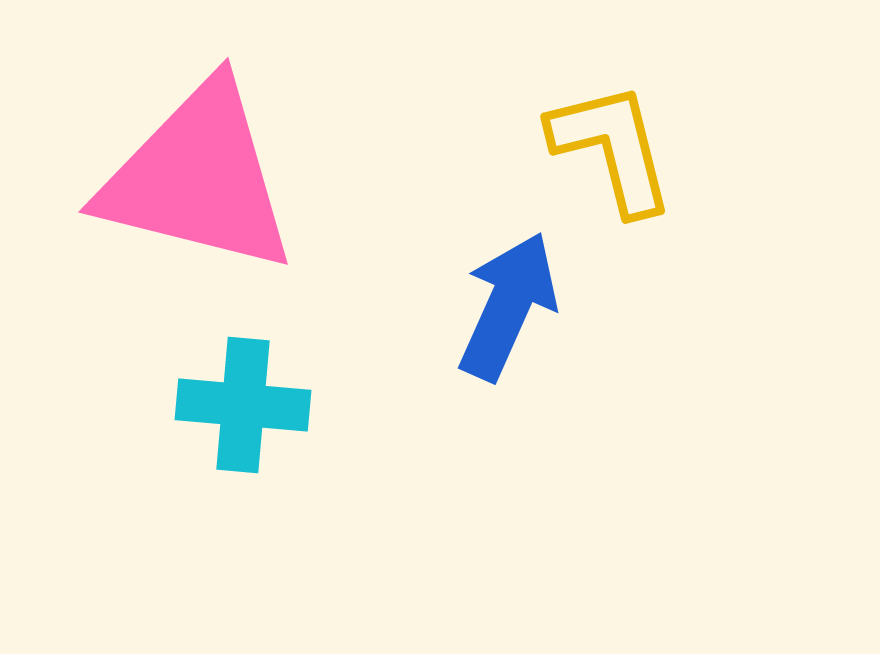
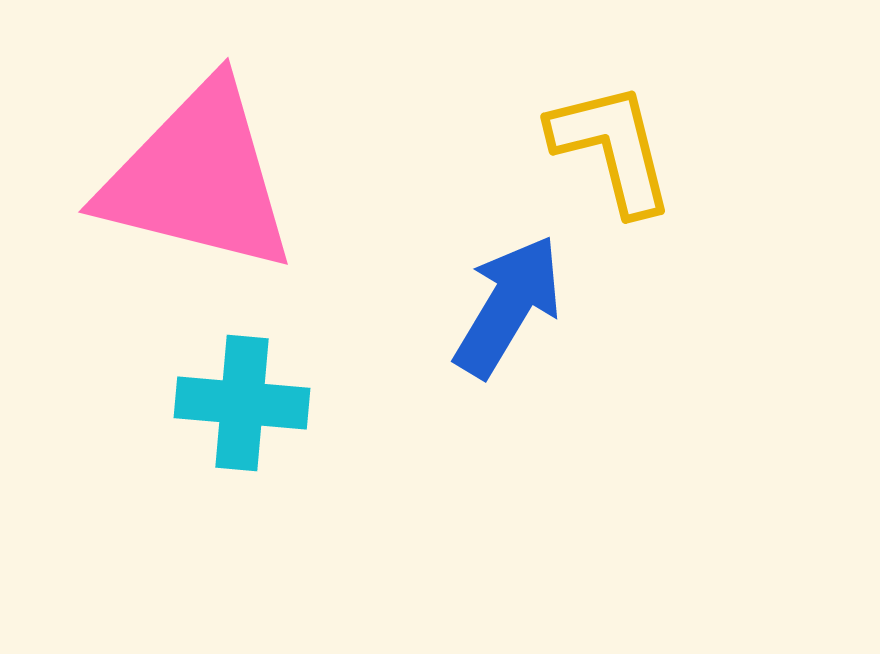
blue arrow: rotated 7 degrees clockwise
cyan cross: moved 1 px left, 2 px up
